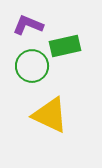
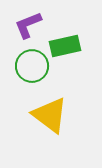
purple L-shape: rotated 44 degrees counterclockwise
yellow triangle: rotated 12 degrees clockwise
